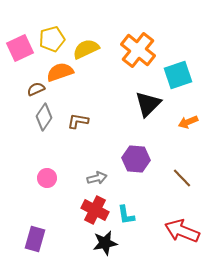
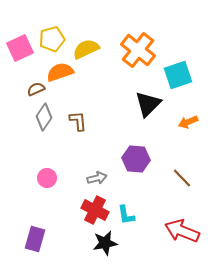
brown L-shape: rotated 75 degrees clockwise
